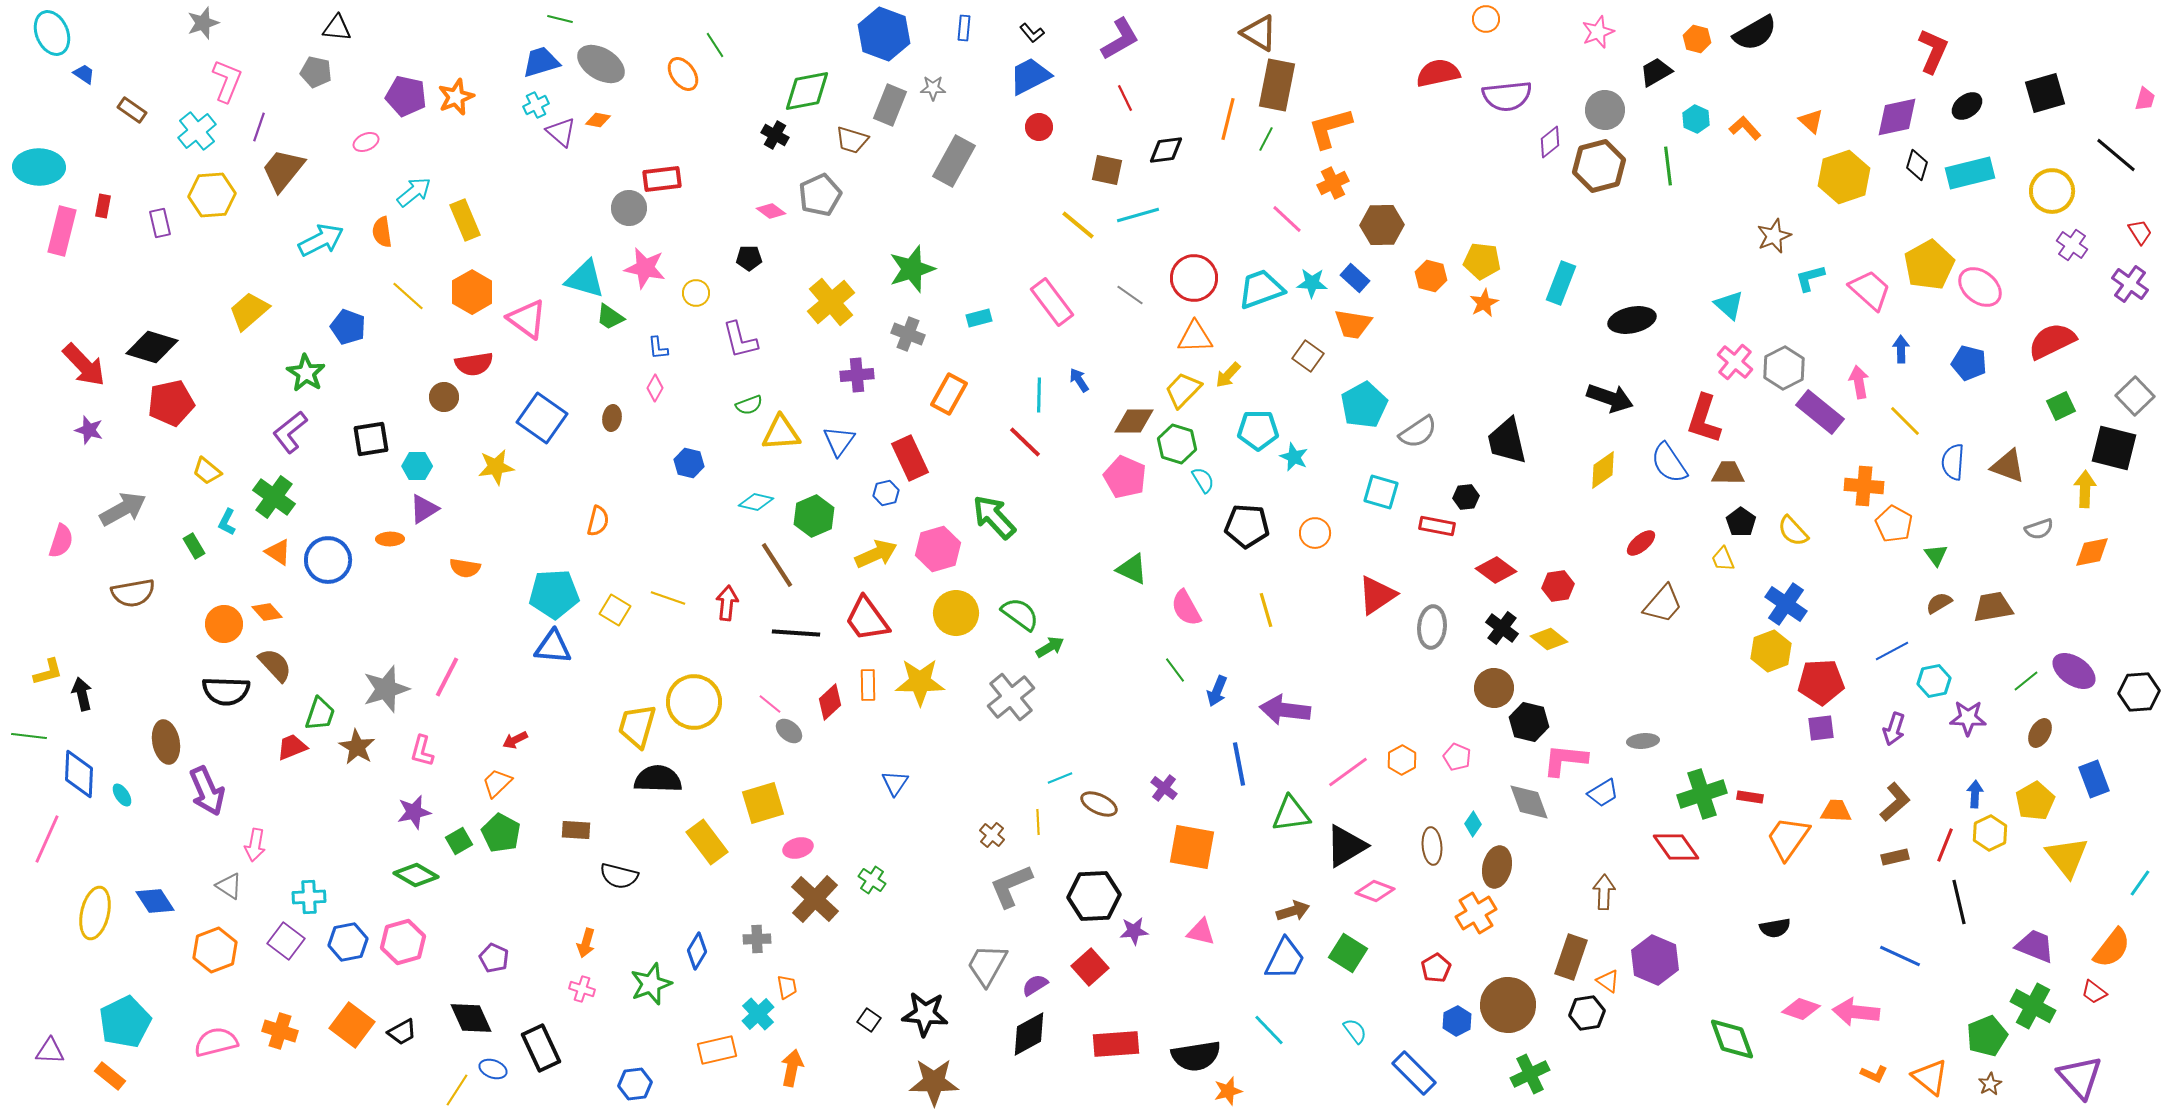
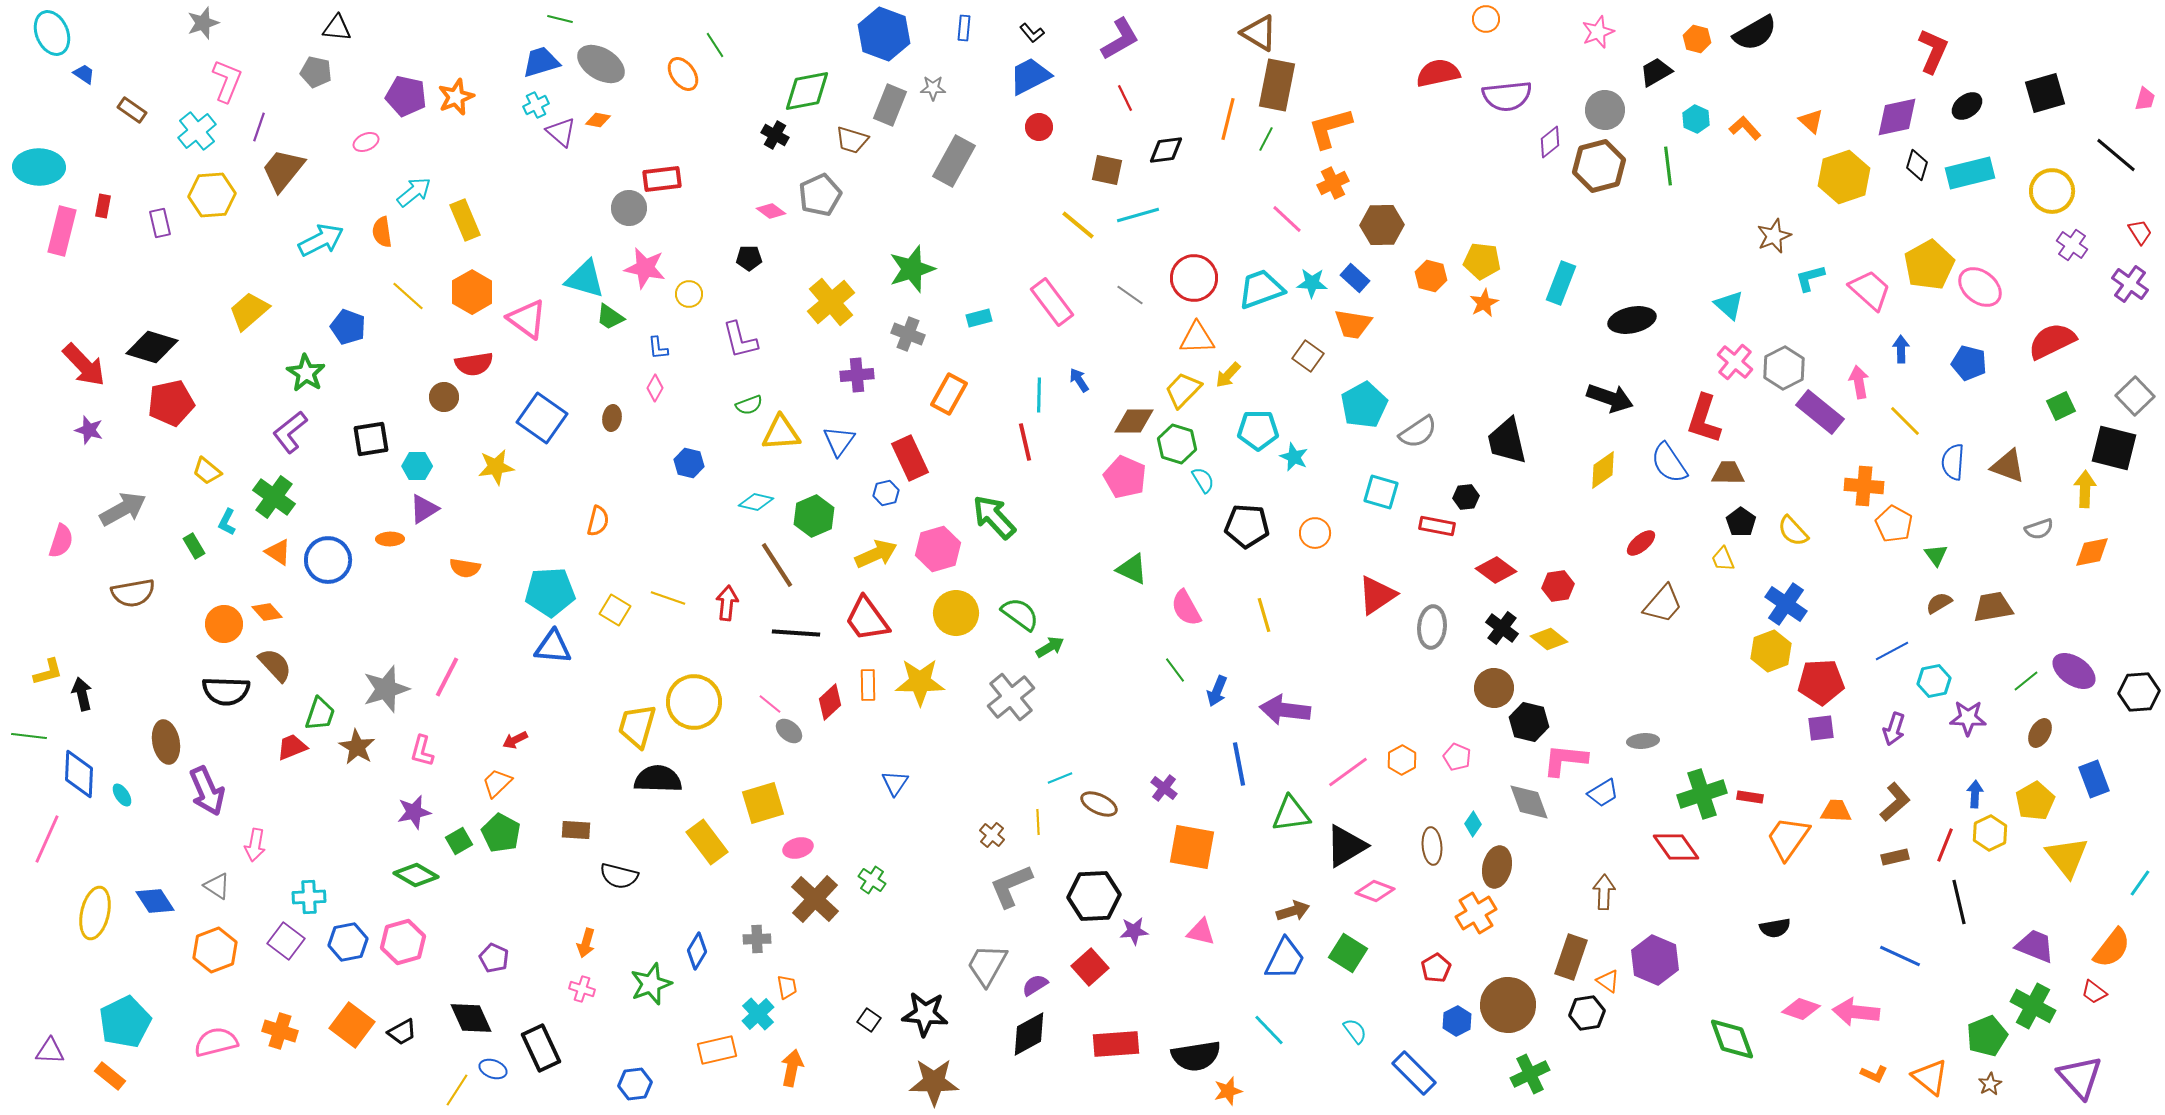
yellow circle at (696, 293): moved 7 px left, 1 px down
orange triangle at (1195, 337): moved 2 px right, 1 px down
red line at (1025, 442): rotated 33 degrees clockwise
cyan pentagon at (554, 594): moved 4 px left, 2 px up
yellow line at (1266, 610): moved 2 px left, 5 px down
gray triangle at (229, 886): moved 12 px left
